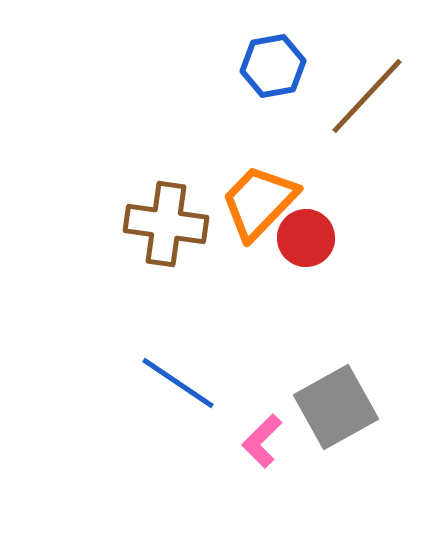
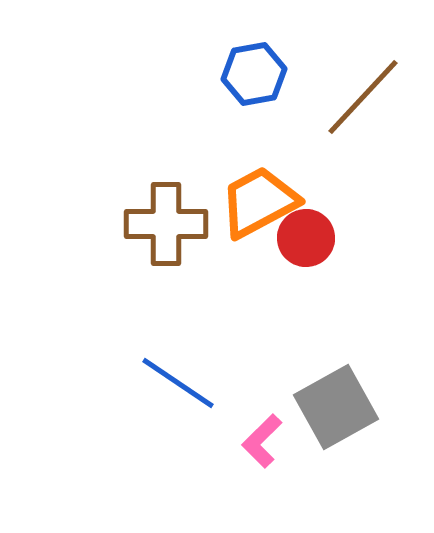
blue hexagon: moved 19 px left, 8 px down
brown line: moved 4 px left, 1 px down
orange trapezoid: rotated 18 degrees clockwise
brown cross: rotated 8 degrees counterclockwise
